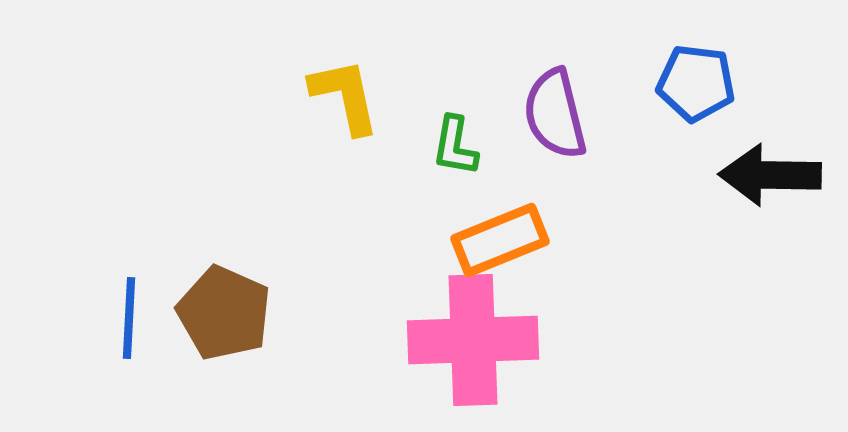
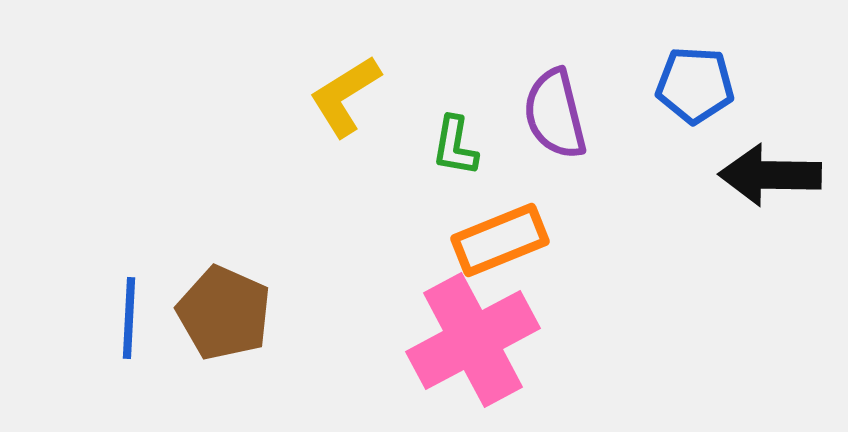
blue pentagon: moved 1 px left, 2 px down; rotated 4 degrees counterclockwise
yellow L-shape: rotated 110 degrees counterclockwise
pink cross: rotated 26 degrees counterclockwise
